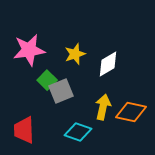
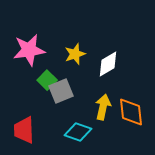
orange diamond: rotated 72 degrees clockwise
